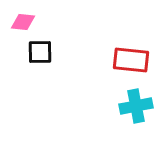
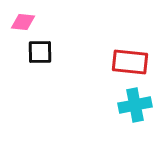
red rectangle: moved 1 px left, 2 px down
cyan cross: moved 1 px left, 1 px up
